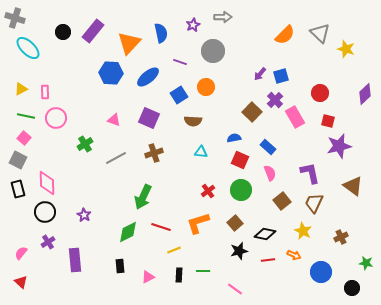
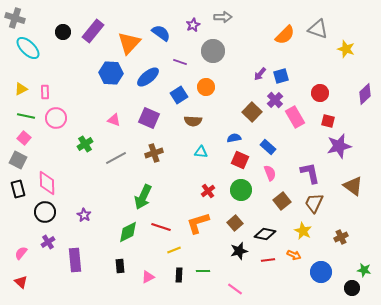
blue semicircle at (161, 33): rotated 42 degrees counterclockwise
gray triangle at (320, 33): moved 2 px left, 4 px up; rotated 25 degrees counterclockwise
green star at (366, 263): moved 2 px left, 7 px down
